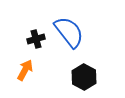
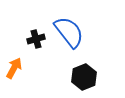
orange arrow: moved 11 px left, 2 px up
black hexagon: rotated 10 degrees clockwise
